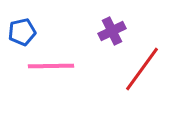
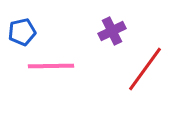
red line: moved 3 px right
